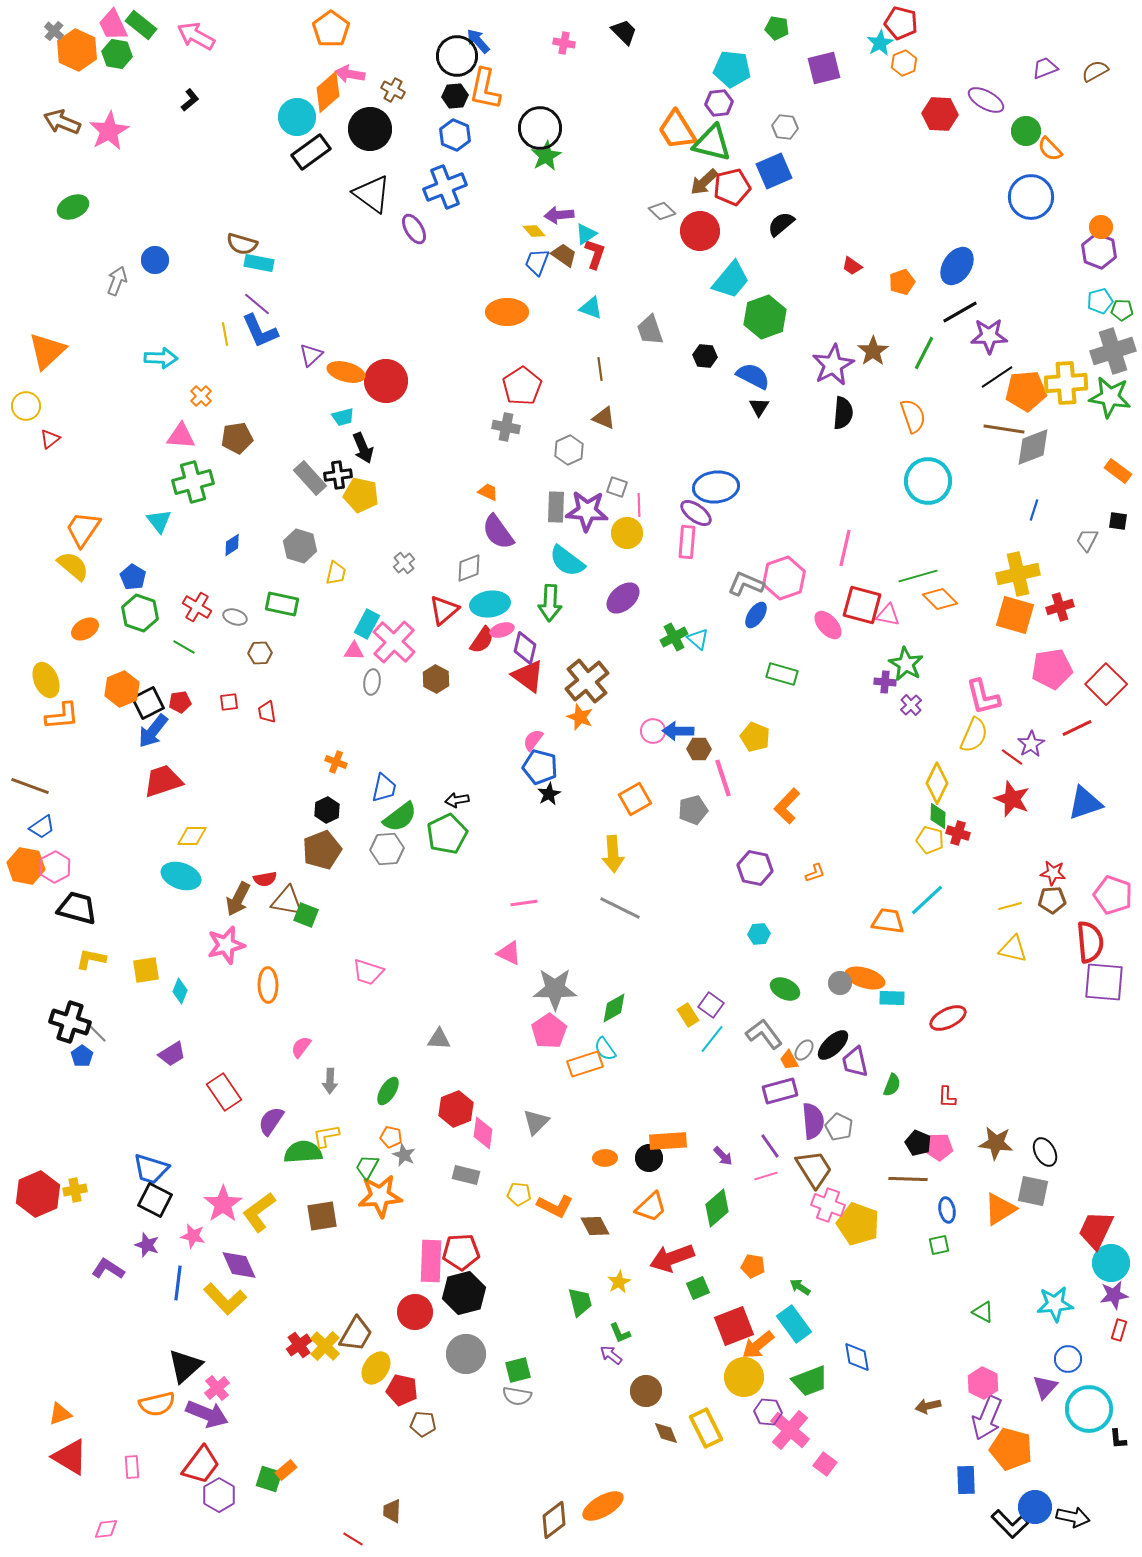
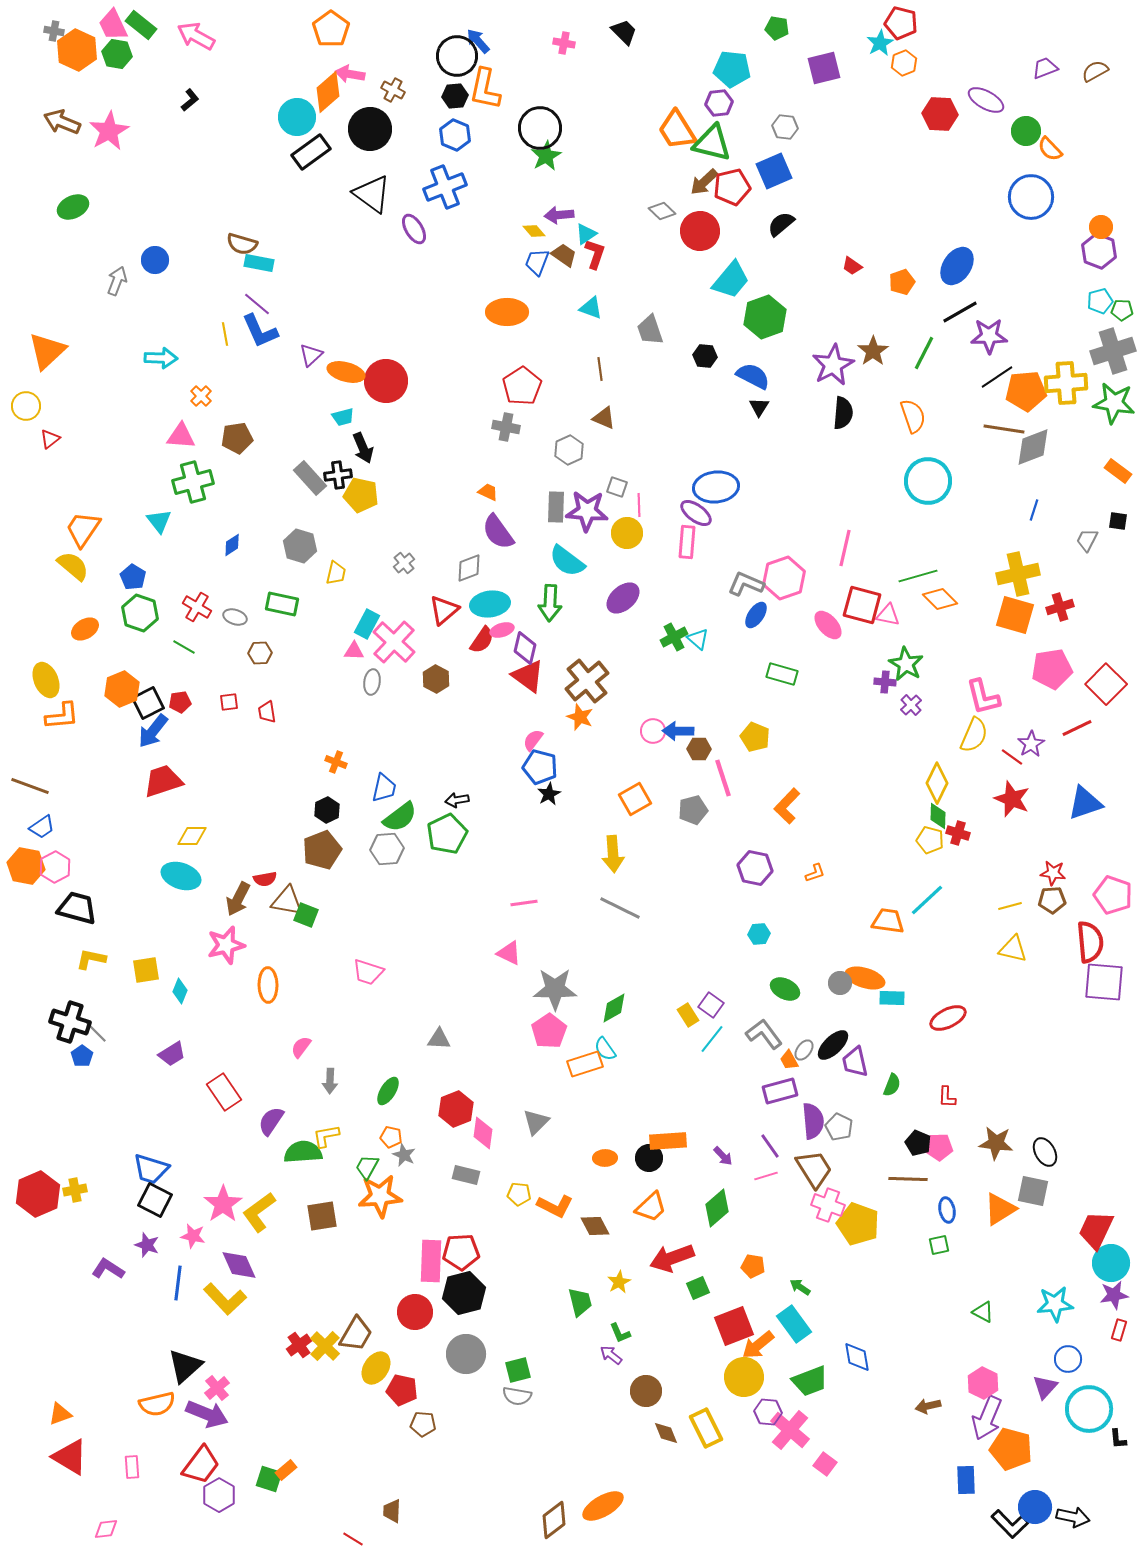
gray cross at (54, 31): rotated 30 degrees counterclockwise
green star at (1110, 397): moved 4 px right, 6 px down
